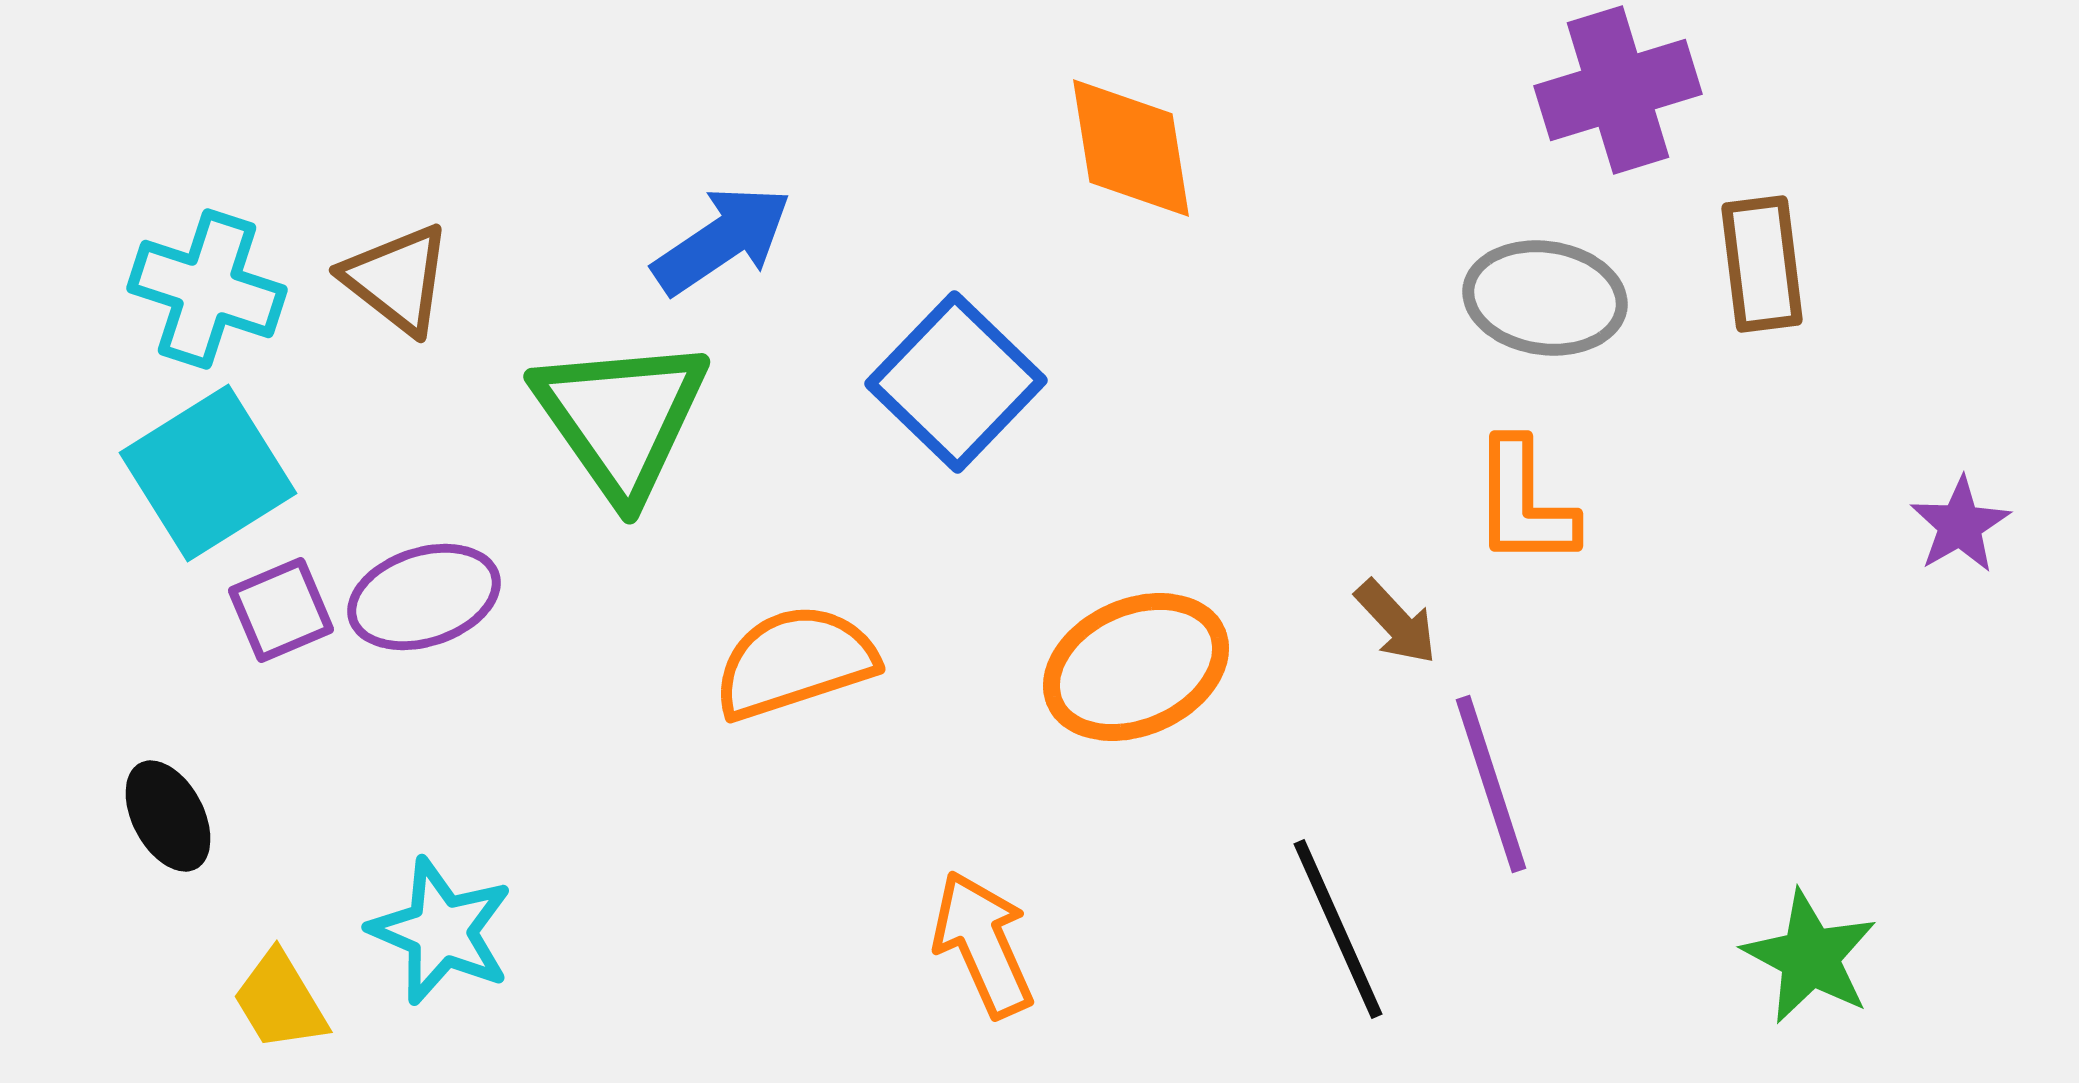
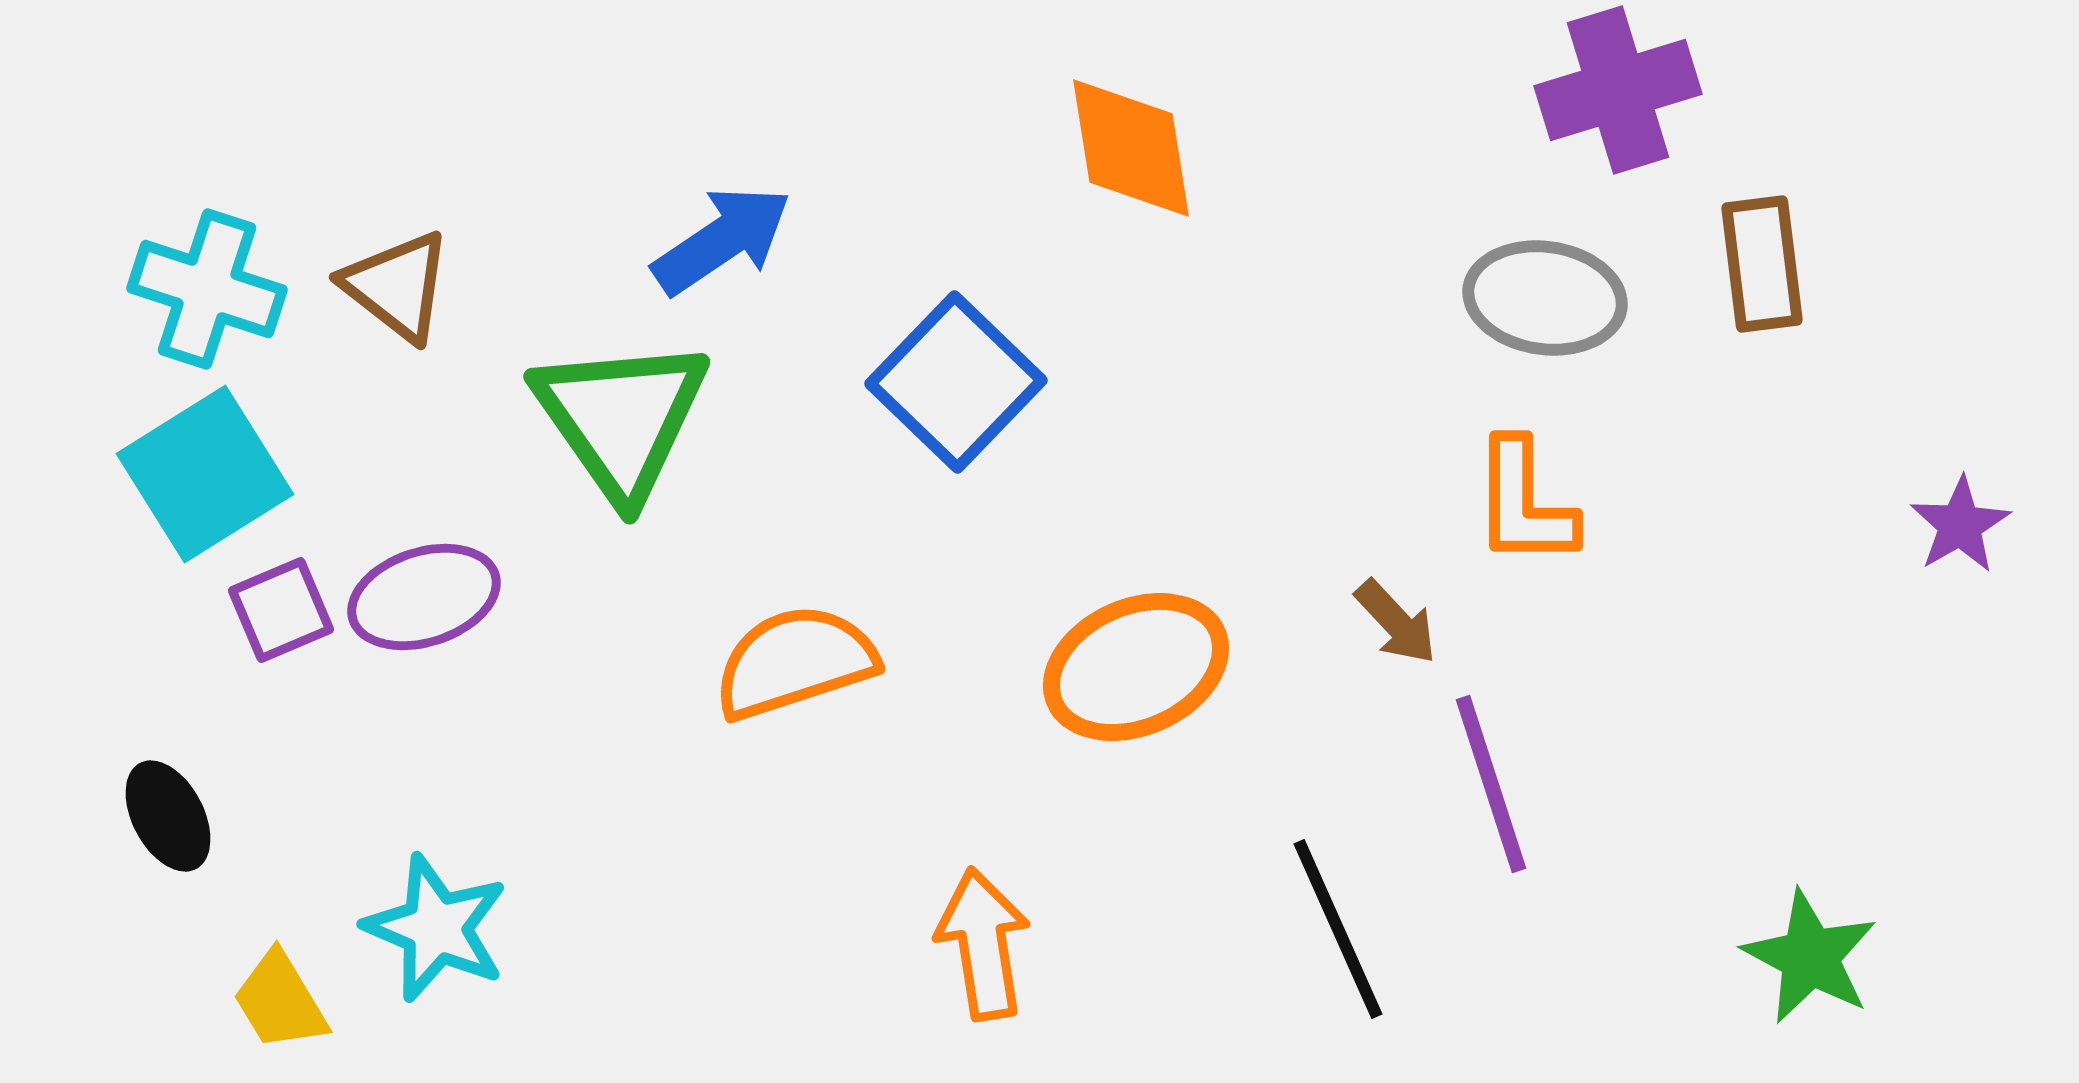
brown triangle: moved 7 px down
cyan square: moved 3 px left, 1 px down
cyan star: moved 5 px left, 3 px up
orange arrow: rotated 15 degrees clockwise
